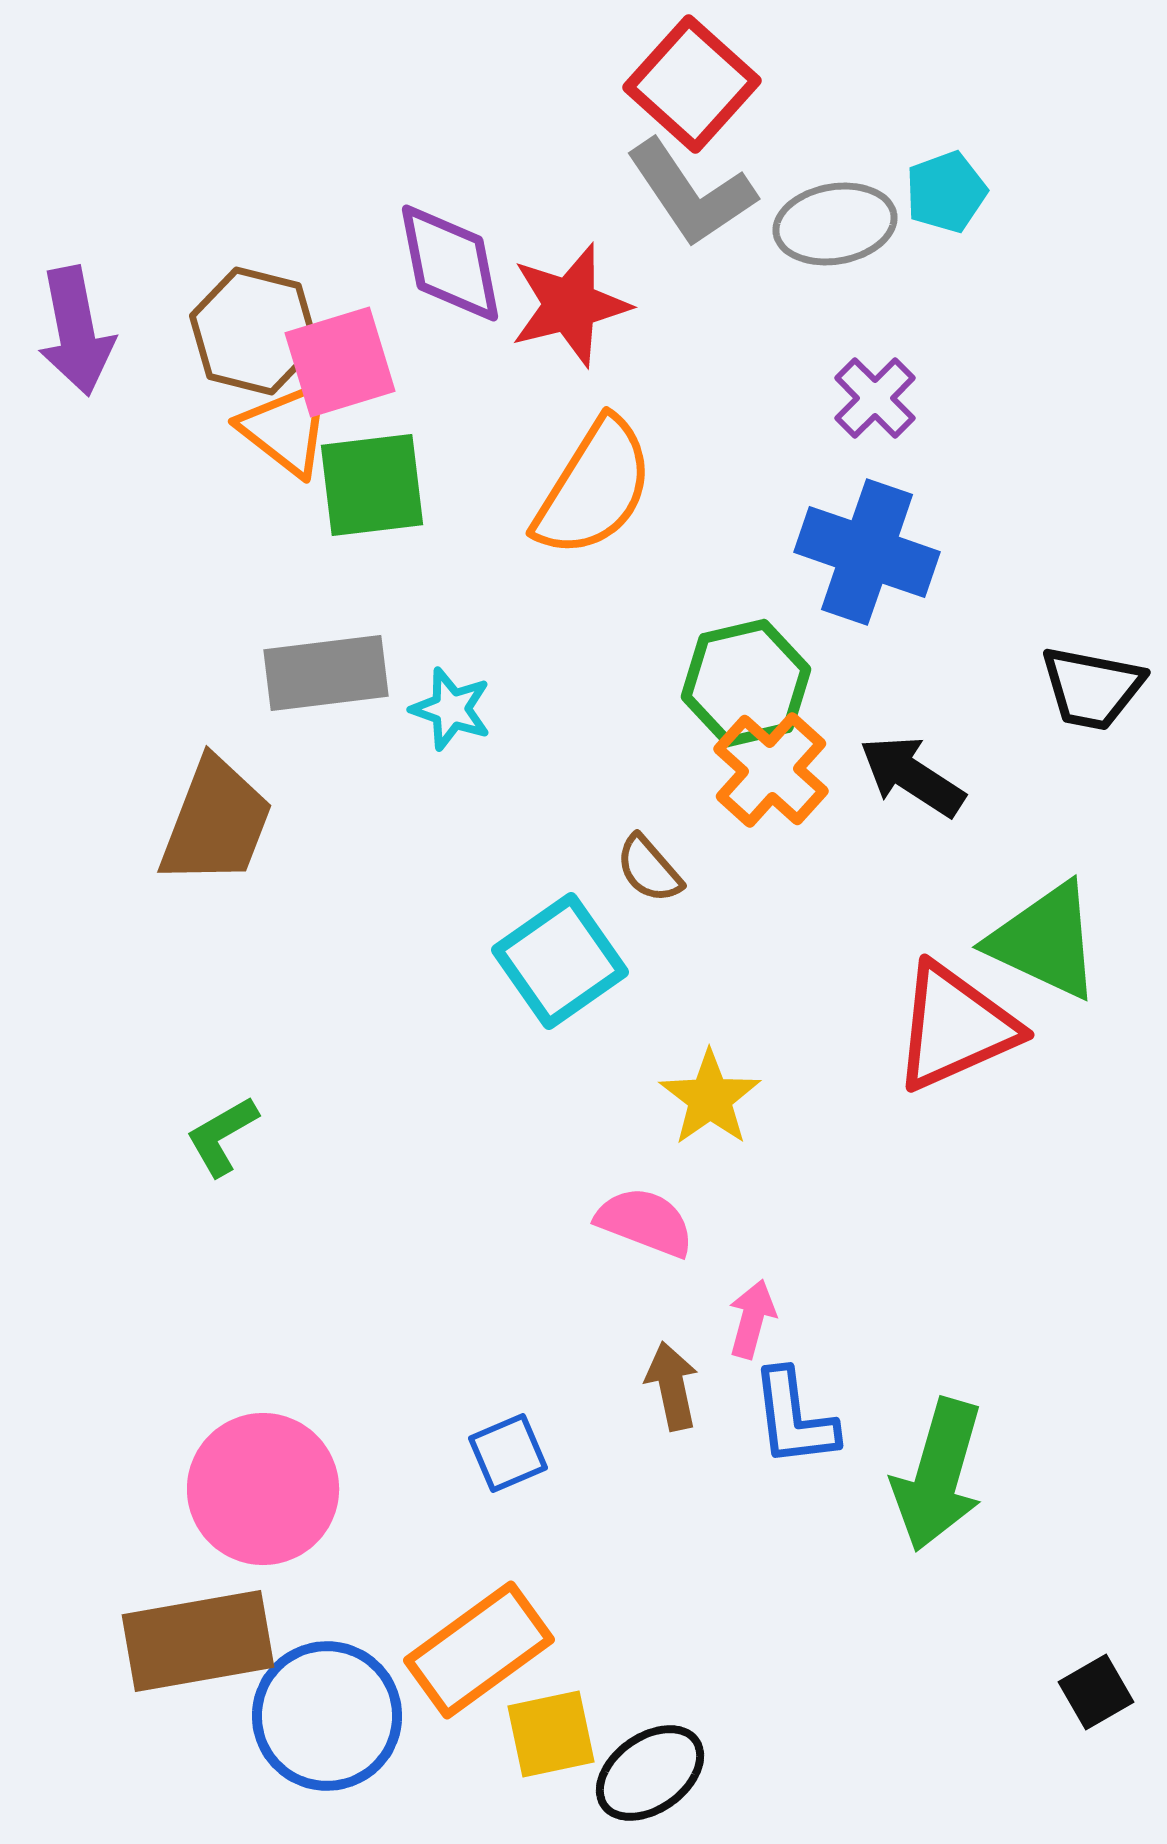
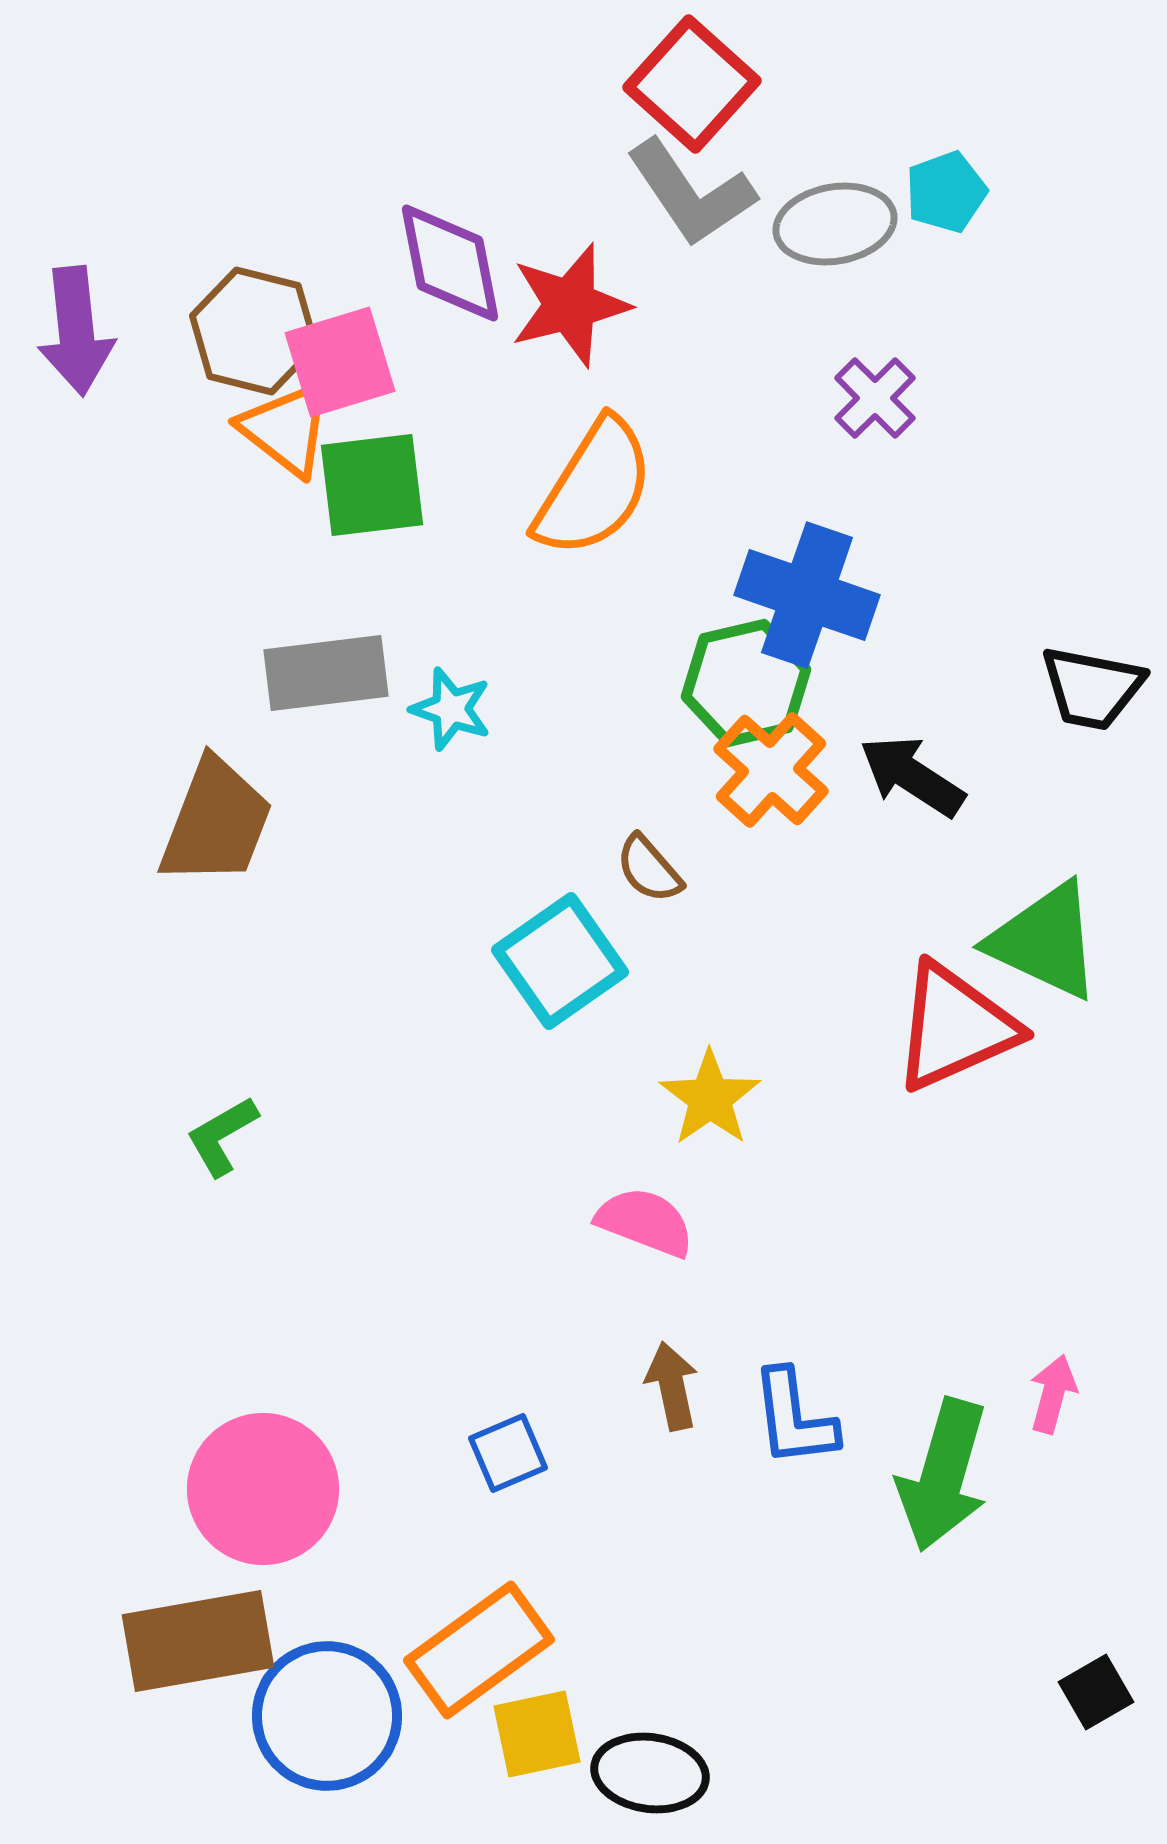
purple arrow: rotated 5 degrees clockwise
blue cross: moved 60 px left, 43 px down
pink arrow: moved 301 px right, 75 px down
green arrow: moved 5 px right
yellow square: moved 14 px left
black ellipse: rotated 44 degrees clockwise
